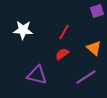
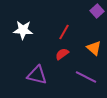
purple square: rotated 24 degrees counterclockwise
purple line: rotated 60 degrees clockwise
